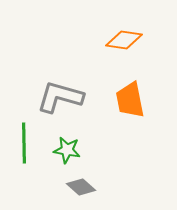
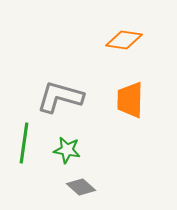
orange trapezoid: rotated 12 degrees clockwise
green line: rotated 9 degrees clockwise
